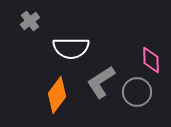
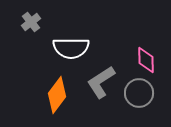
gray cross: moved 1 px right, 1 px down
pink diamond: moved 5 px left
gray circle: moved 2 px right, 1 px down
